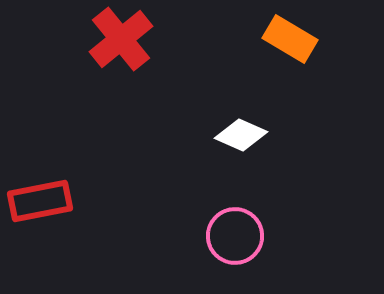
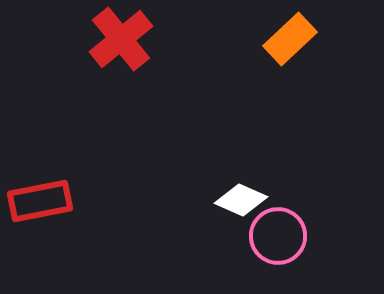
orange rectangle: rotated 74 degrees counterclockwise
white diamond: moved 65 px down
pink circle: moved 43 px right
